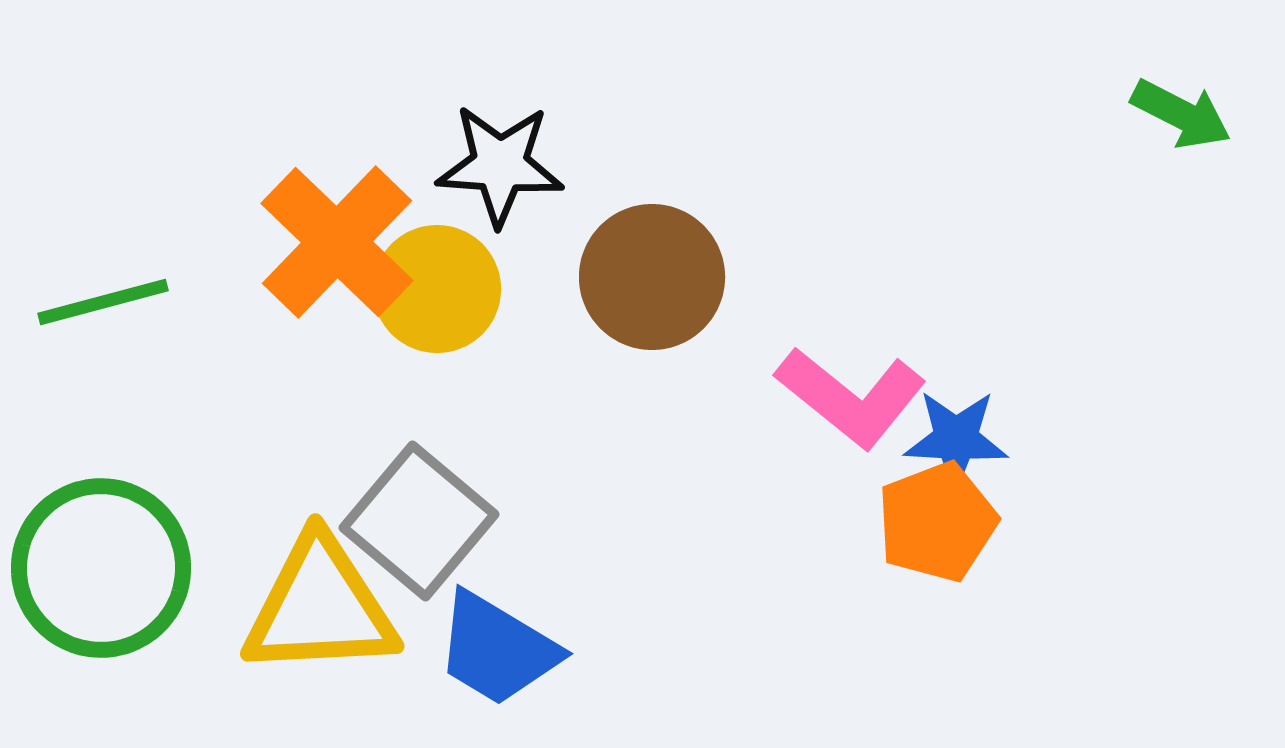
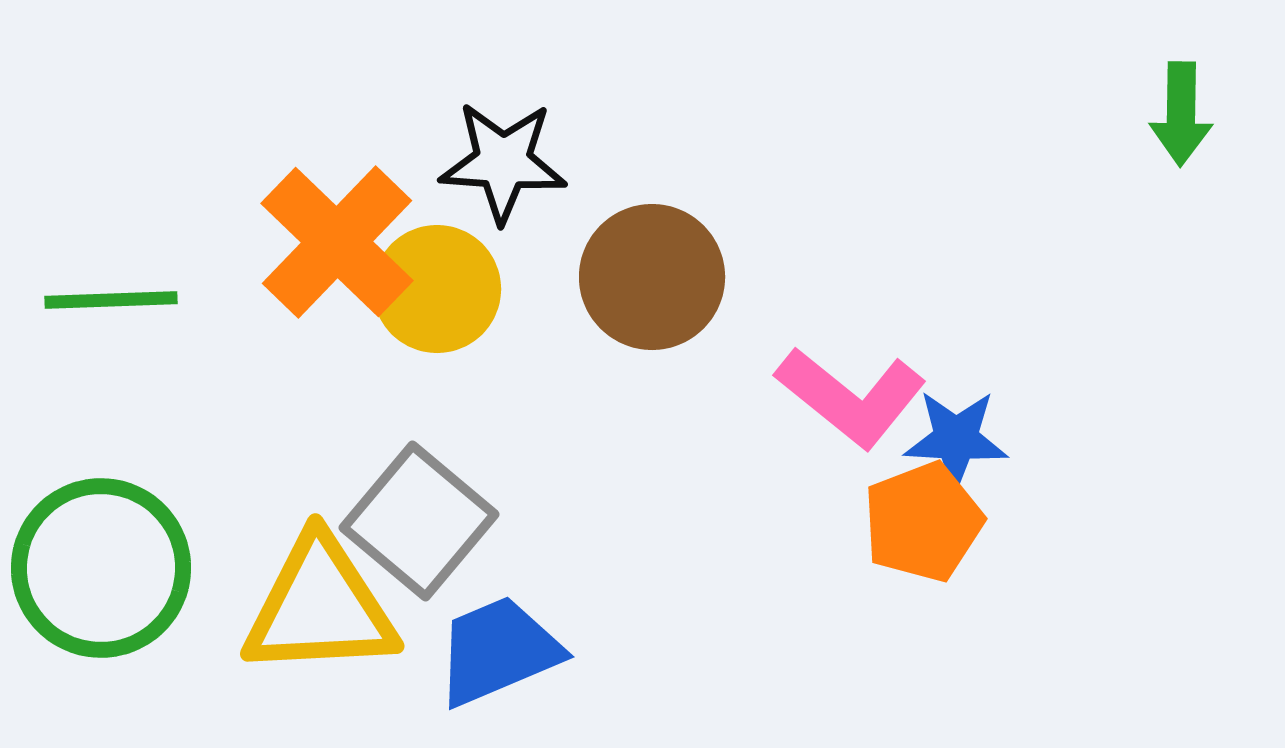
green arrow: rotated 64 degrees clockwise
black star: moved 3 px right, 3 px up
green line: moved 8 px right, 2 px up; rotated 13 degrees clockwise
orange pentagon: moved 14 px left
blue trapezoid: moved 1 px right, 2 px down; rotated 126 degrees clockwise
